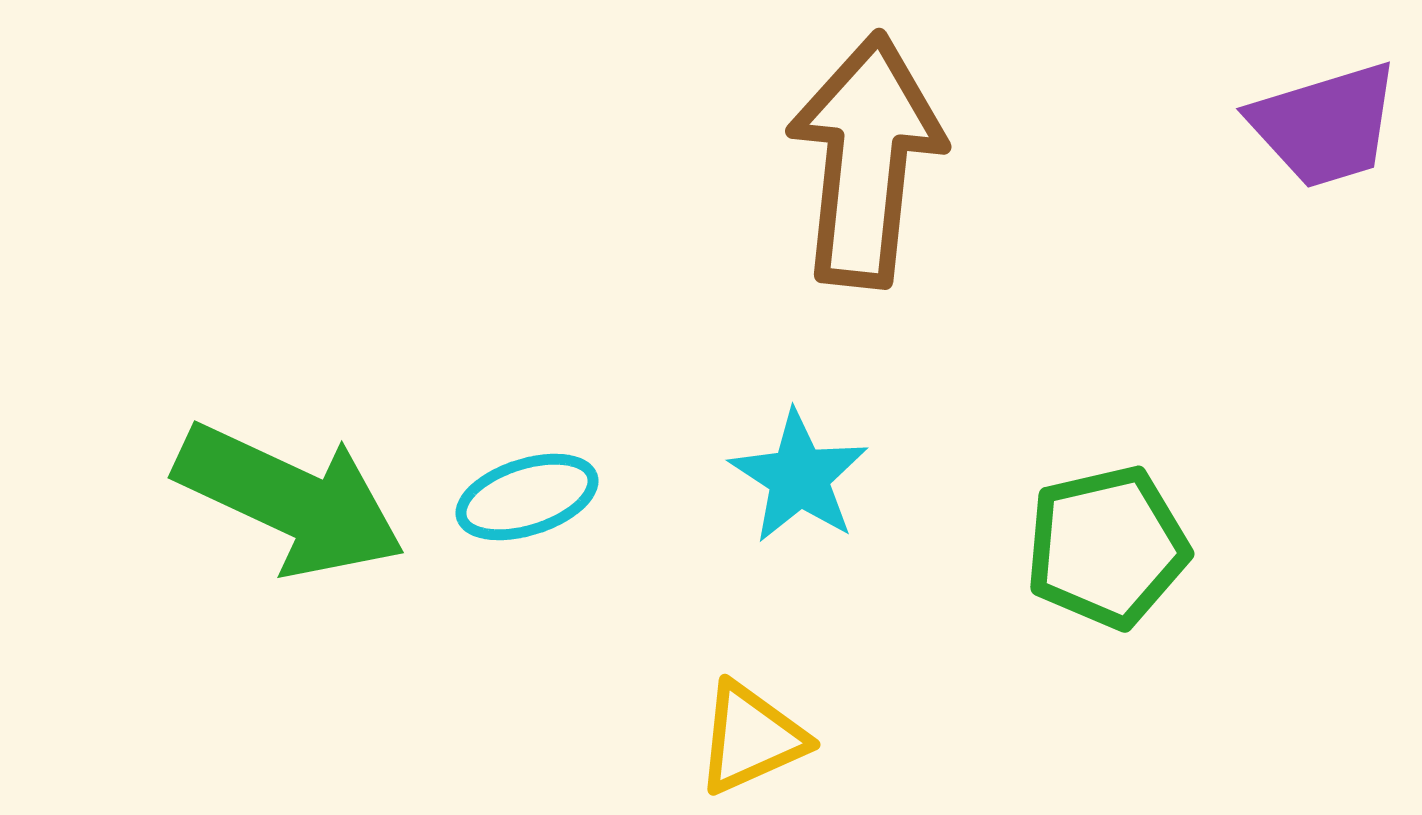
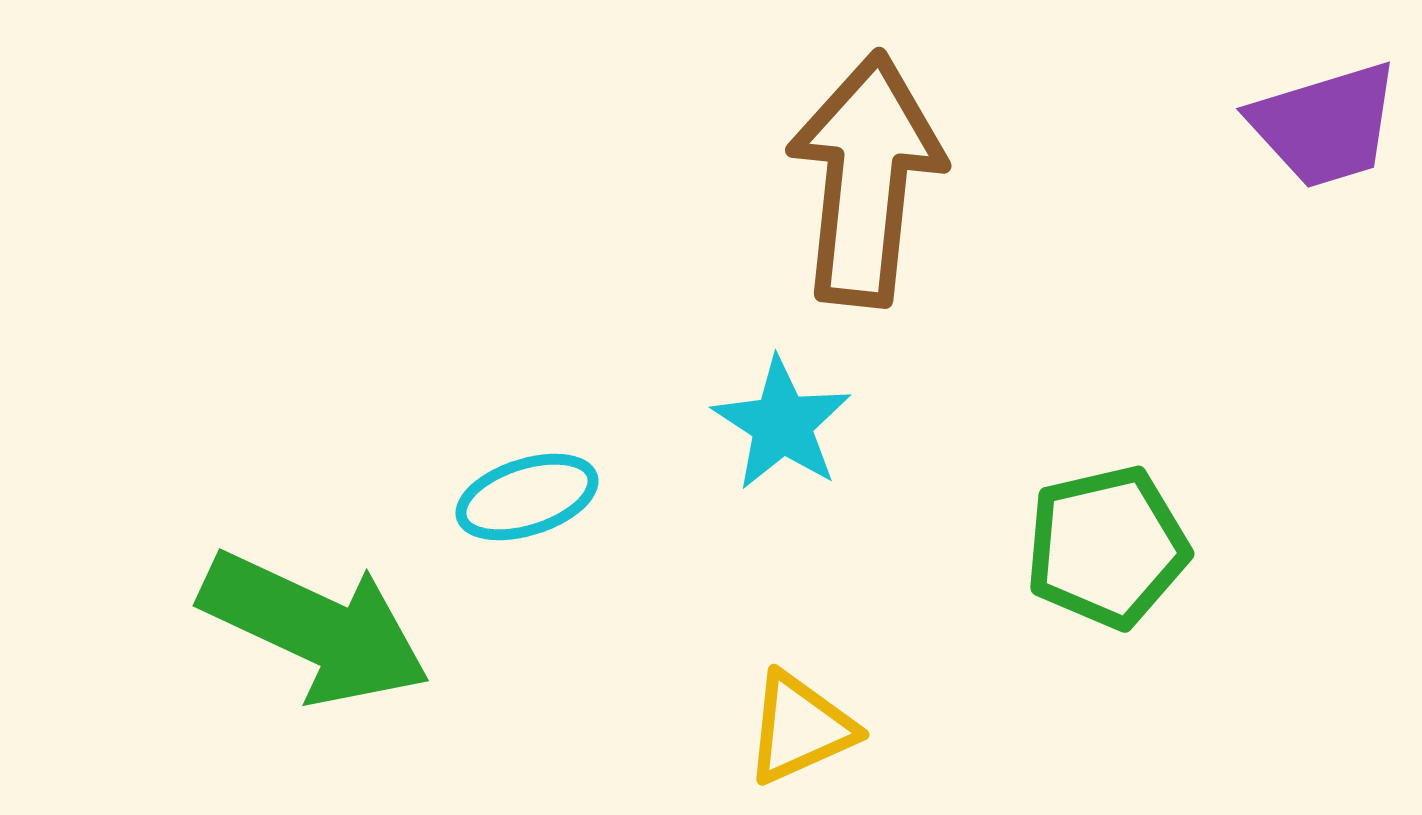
brown arrow: moved 19 px down
cyan star: moved 17 px left, 53 px up
green arrow: moved 25 px right, 128 px down
yellow triangle: moved 49 px right, 10 px up
